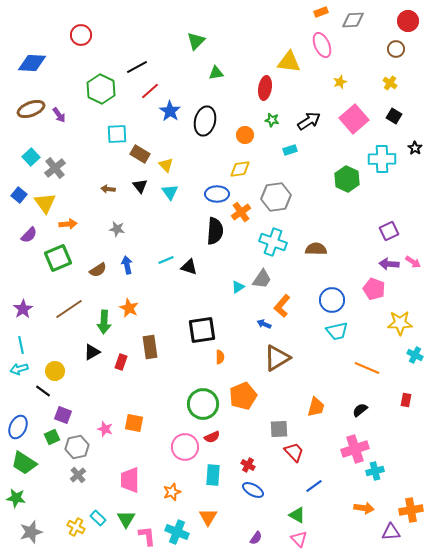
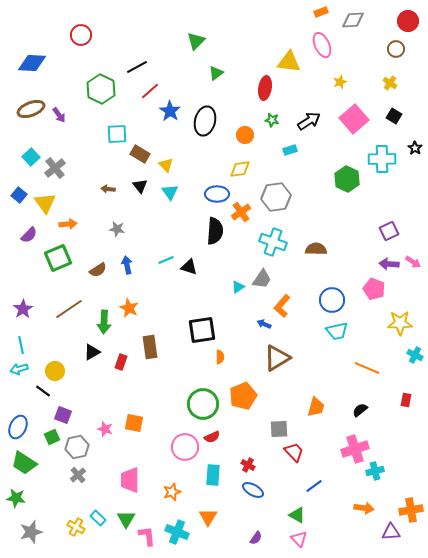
green triangle at (216, 73): rotated 28 degrees counterclockwise
